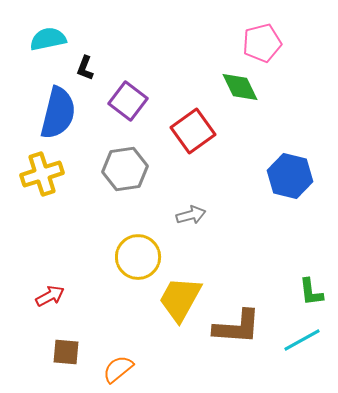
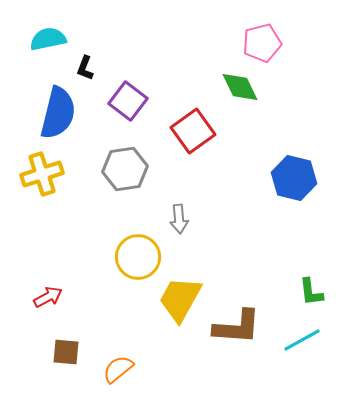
blue hexagon: moved 4 px right, 2 px down
gray arrow: moved 12 px left, 4 px down; rotated 100 degrees clockwise
red arrow: moved 2 px left, 1 px down
